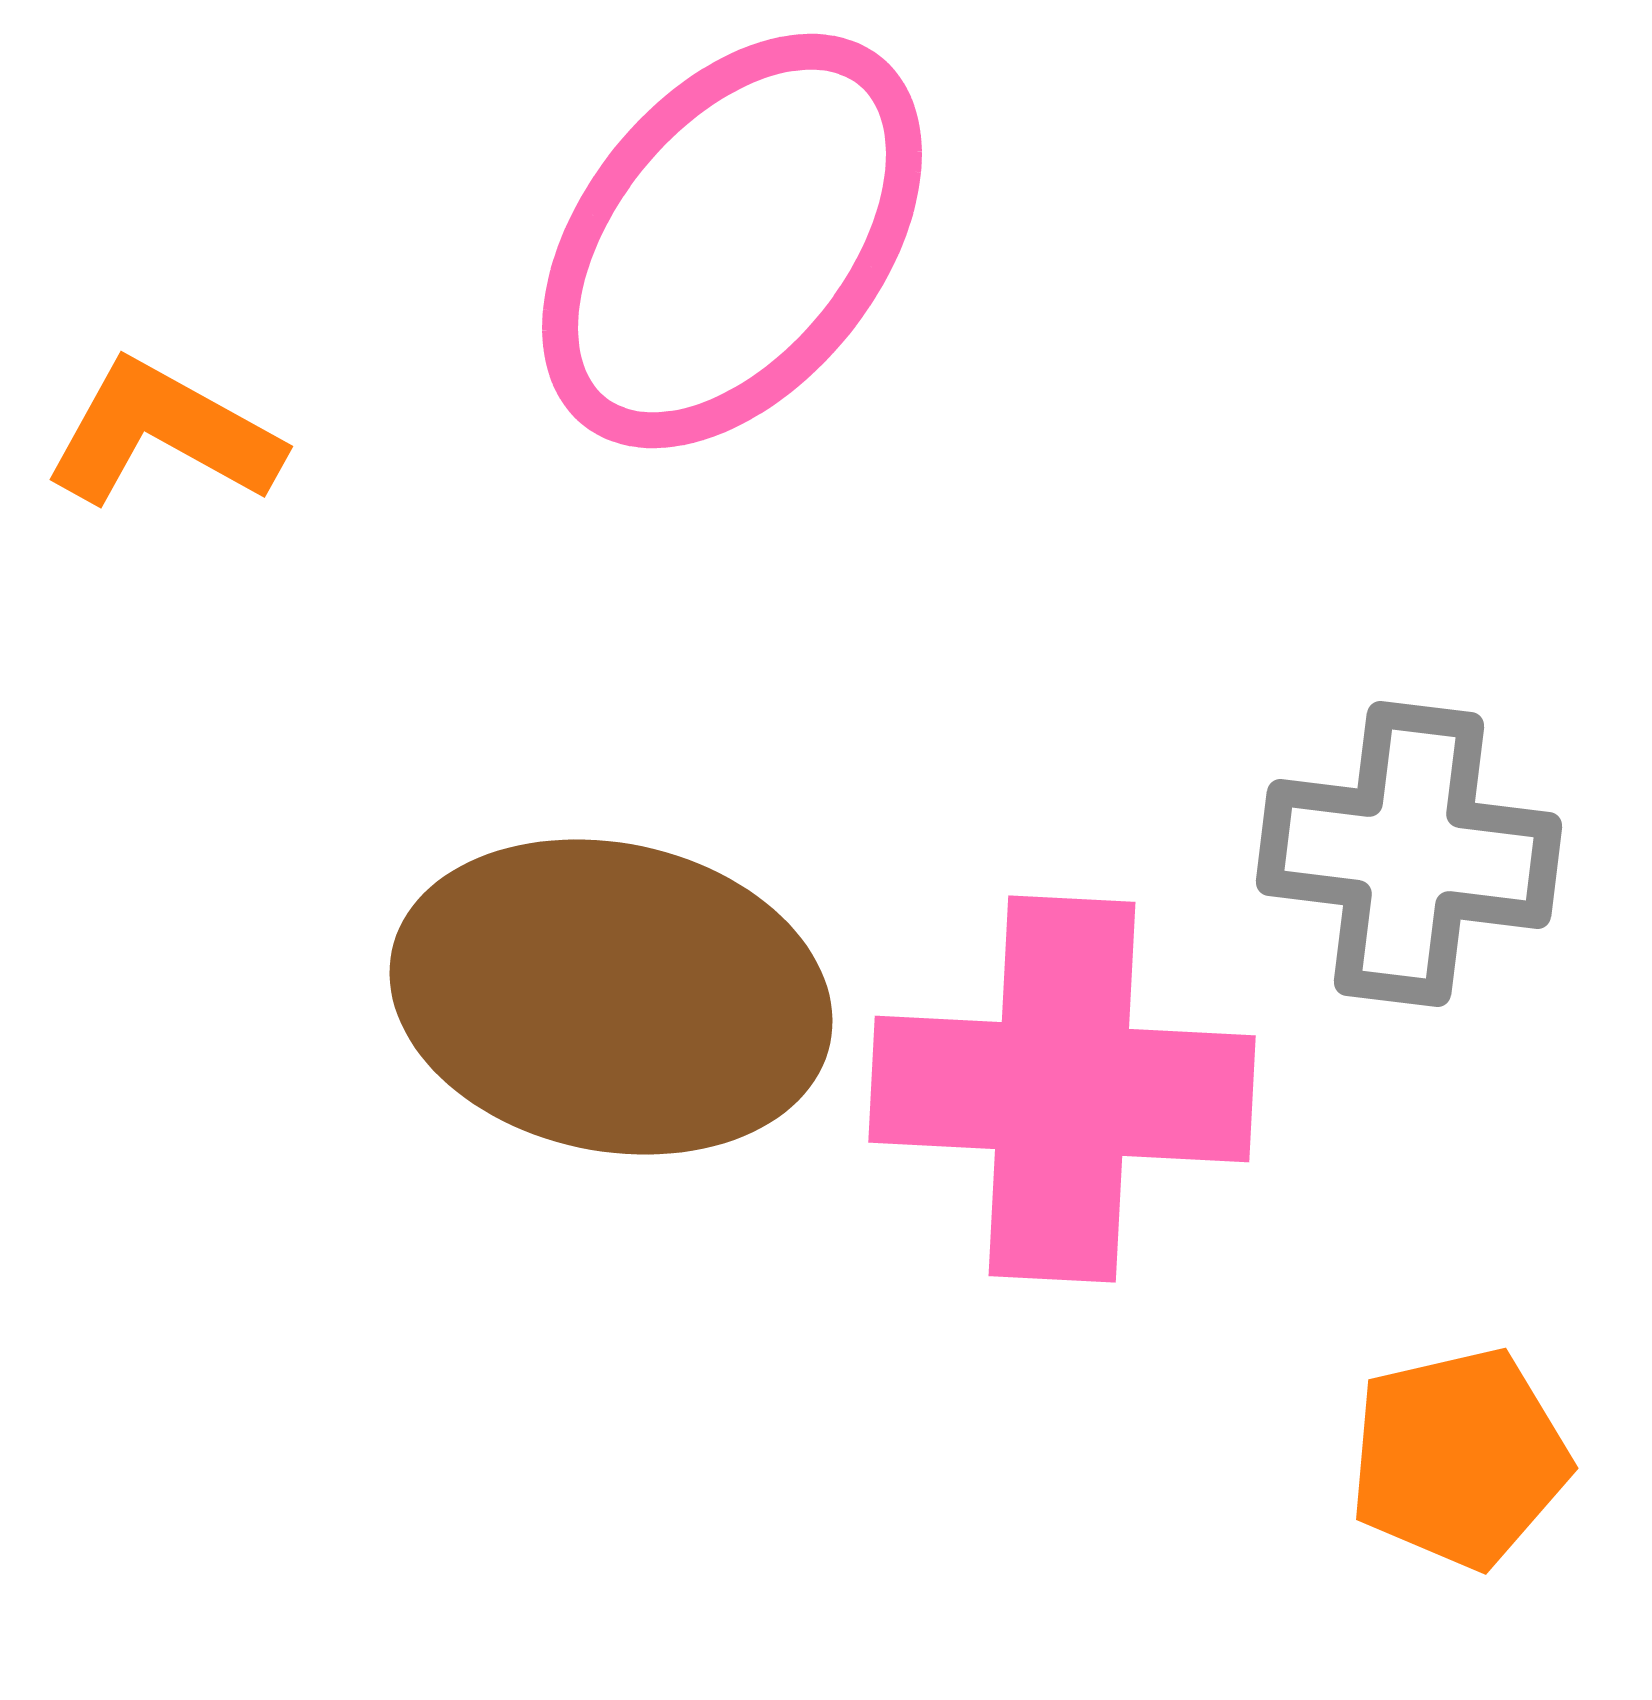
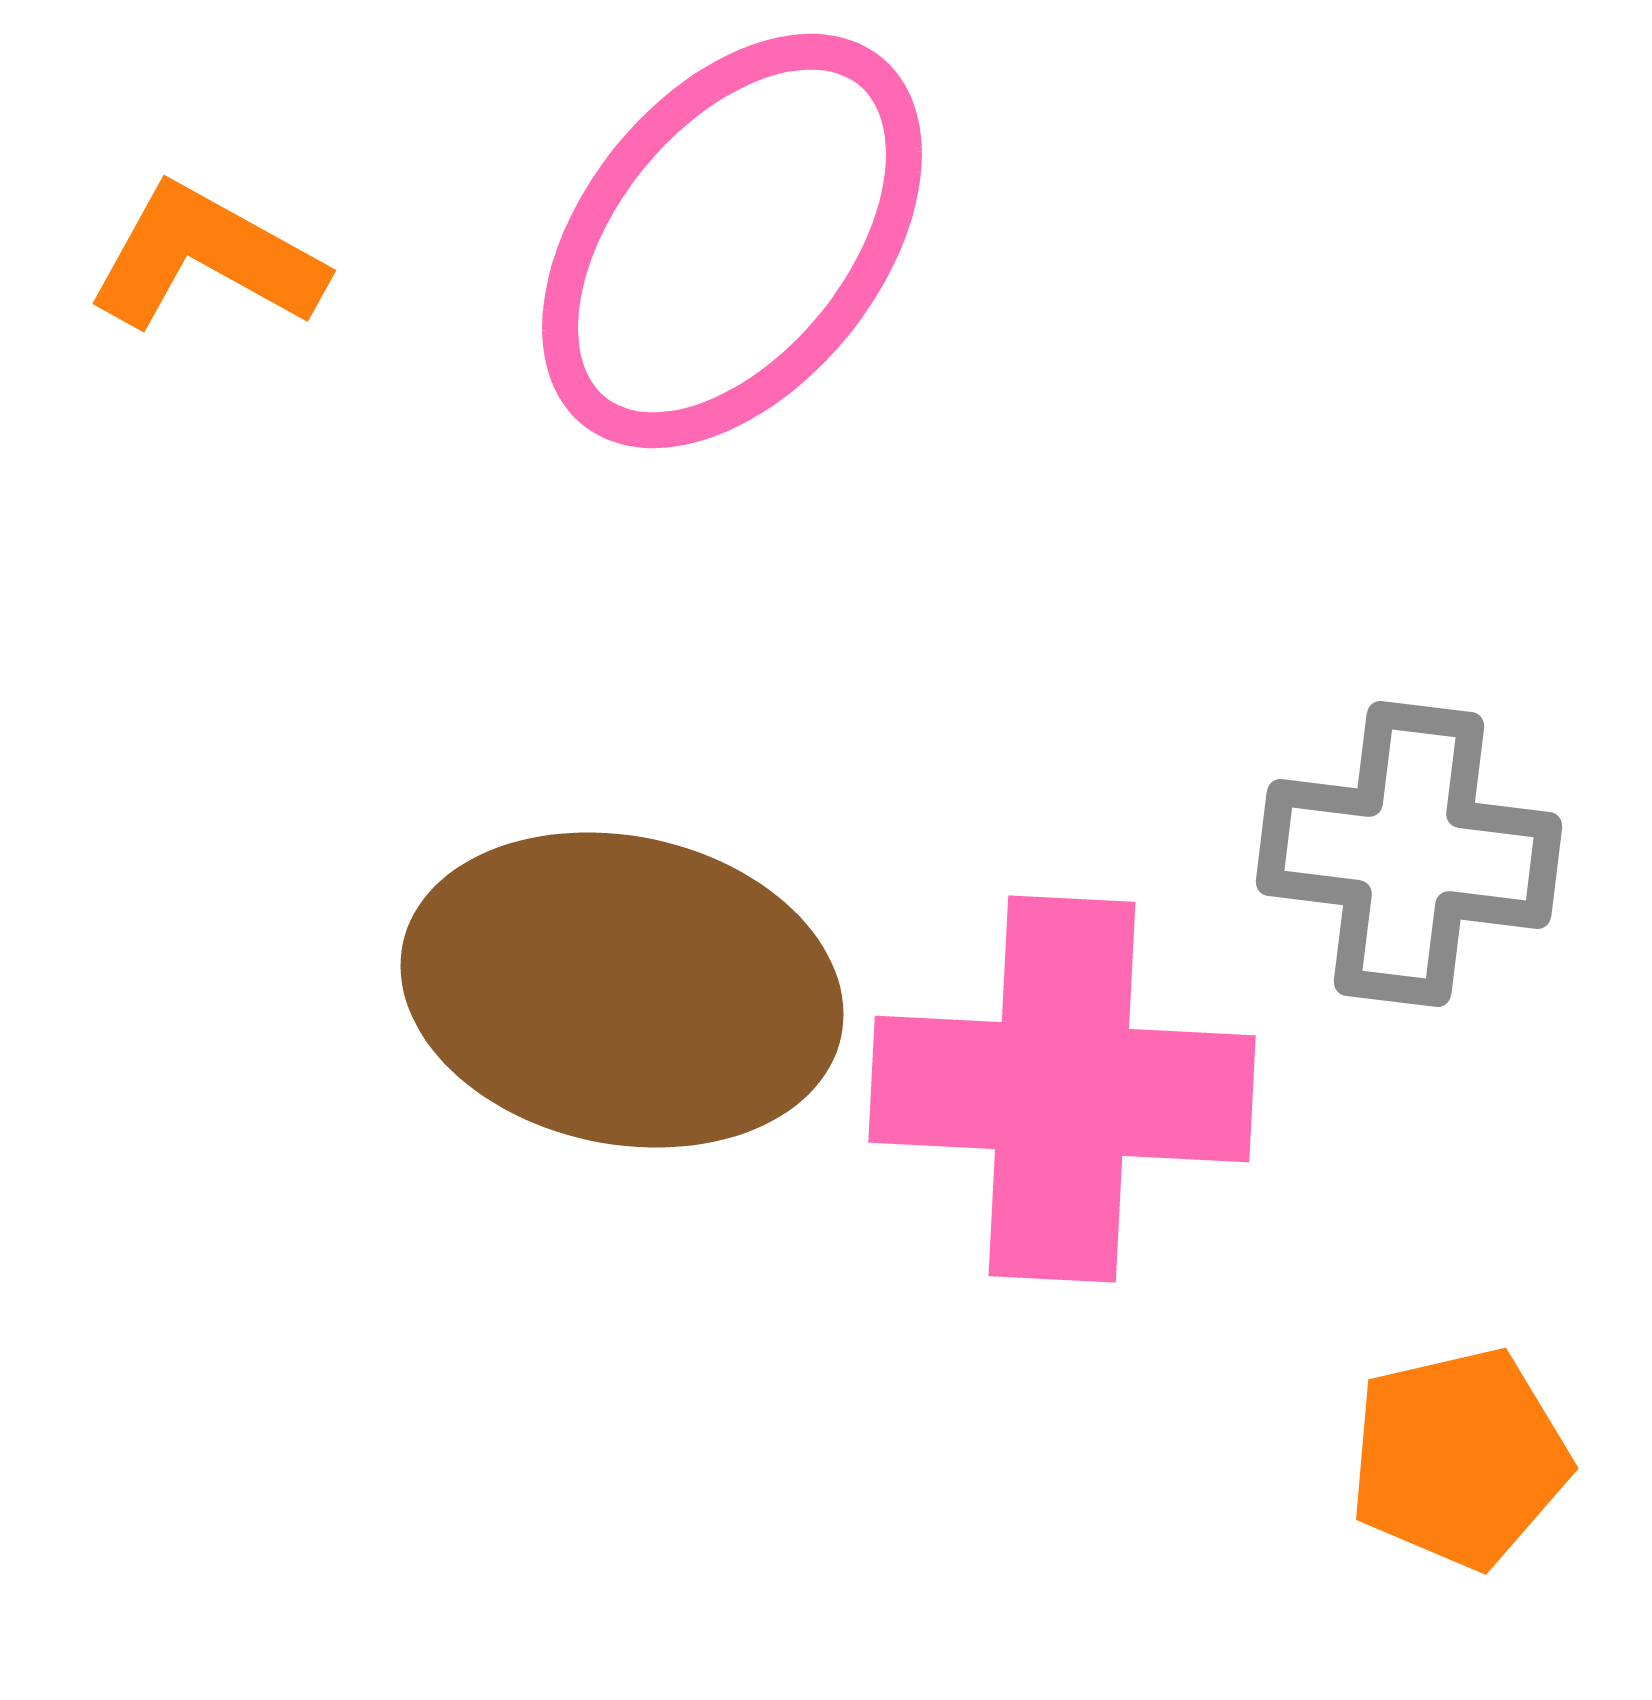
orange L-shape: moved 43 px right, 176 px up
brown ellipse: moved 11 px right, 7 px up
